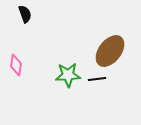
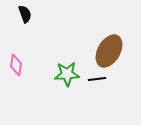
brown ellipse: moved 1 px left; rotated 8 degrees counterclockwise
green star: moved 1 px left, 1 px up
